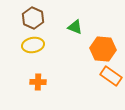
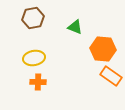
brown hexagon: rotated 25 degrees clockwise
yellow ellipse: moved 1 px right, 13 px down
